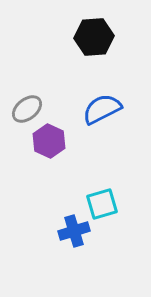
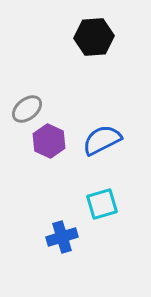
blue semicircle: moved 31 px down
blue cross: moved 12 px left, 6 px down
